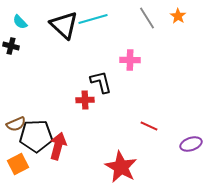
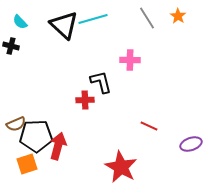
orange square: moved 9 px right; rotated 10 degrees clockwise
